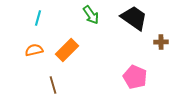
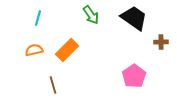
pink pentagon: moved 1 px left, 1 px up; rotated 15 degrees clockwise
